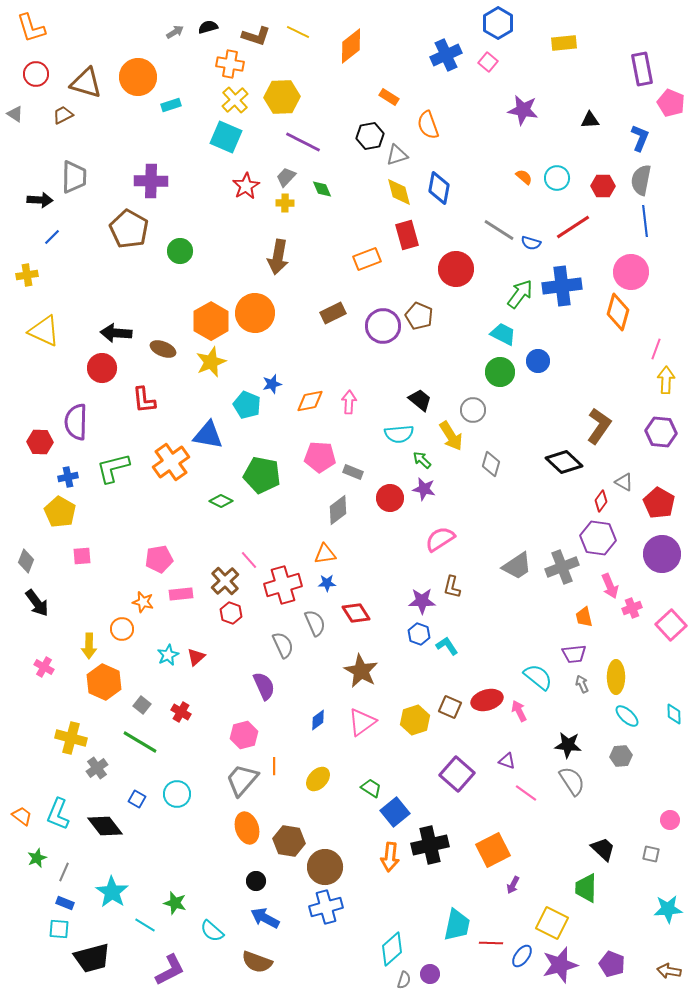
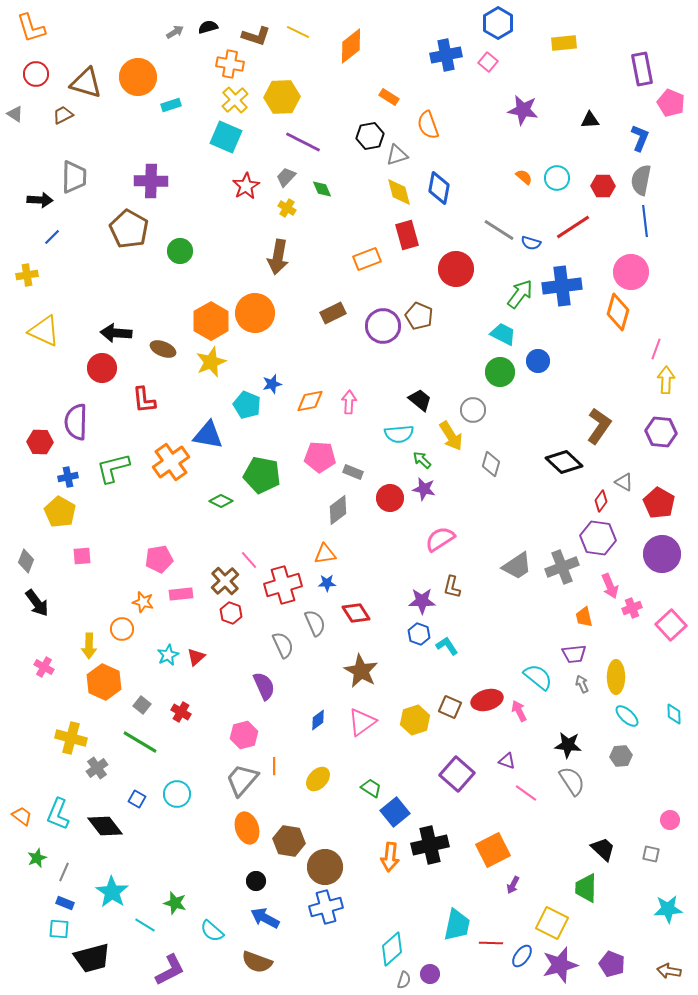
blue cross at (446, 55): rotated 12 degrees clockwise
yellow cross at (285, 203): moved 2 px right, 5 px down; rotated 30 degrees clockwise
